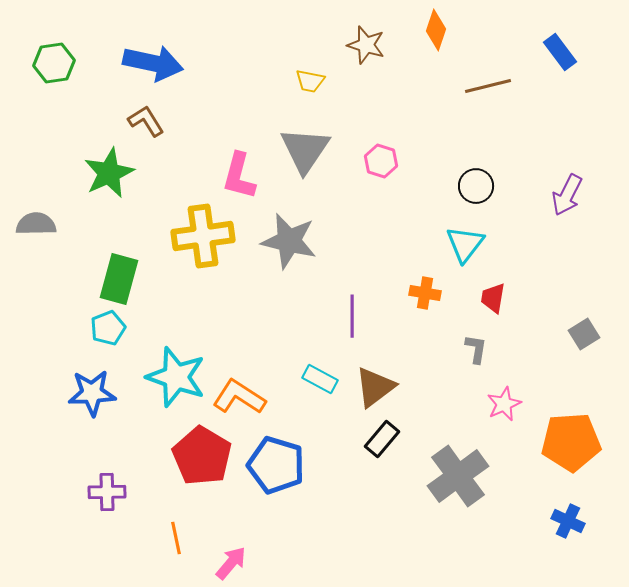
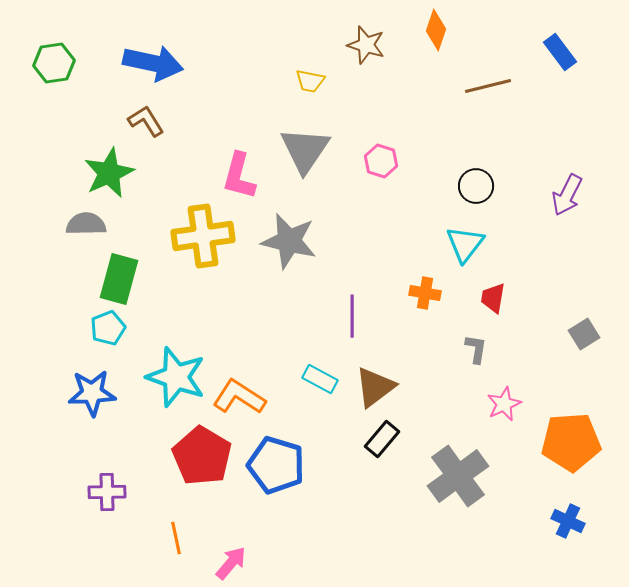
gray semicircle: moved 50 px right
